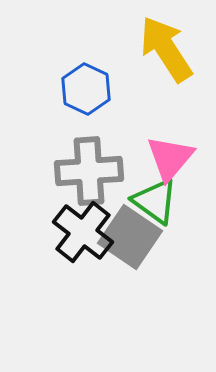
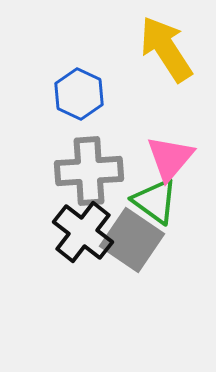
blue hexagon: moved 7 px left, 5 px down
gray square: moved 2 px right, 3 px down
